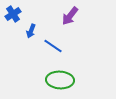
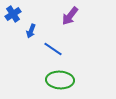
blue line: moved 3 px down
